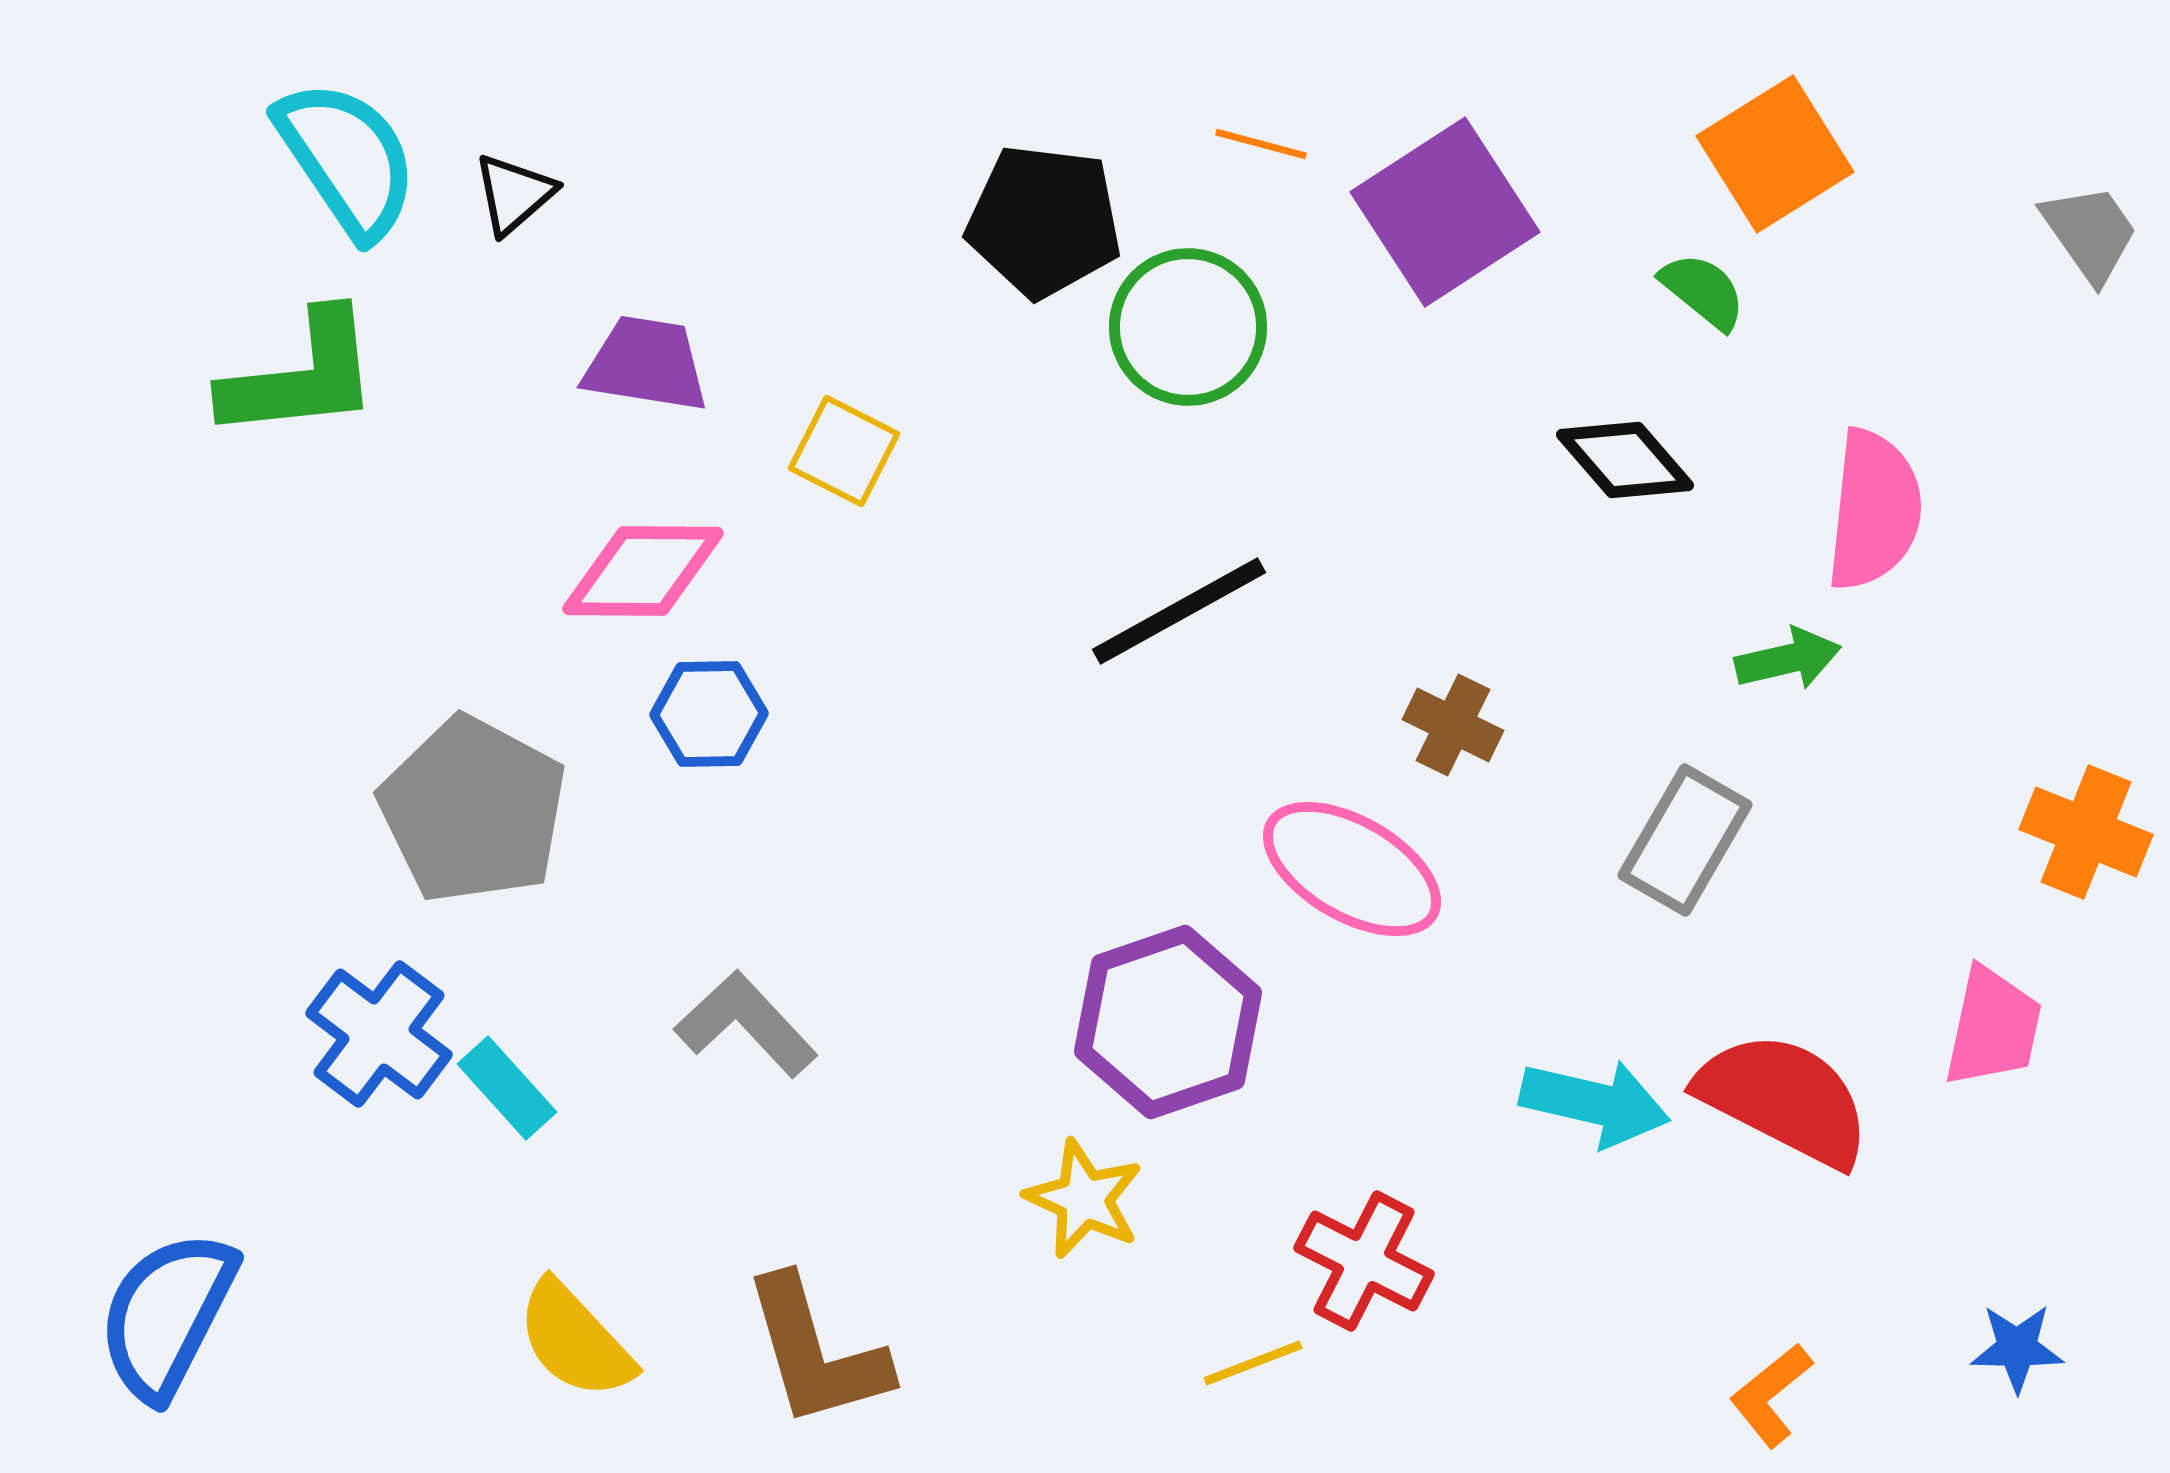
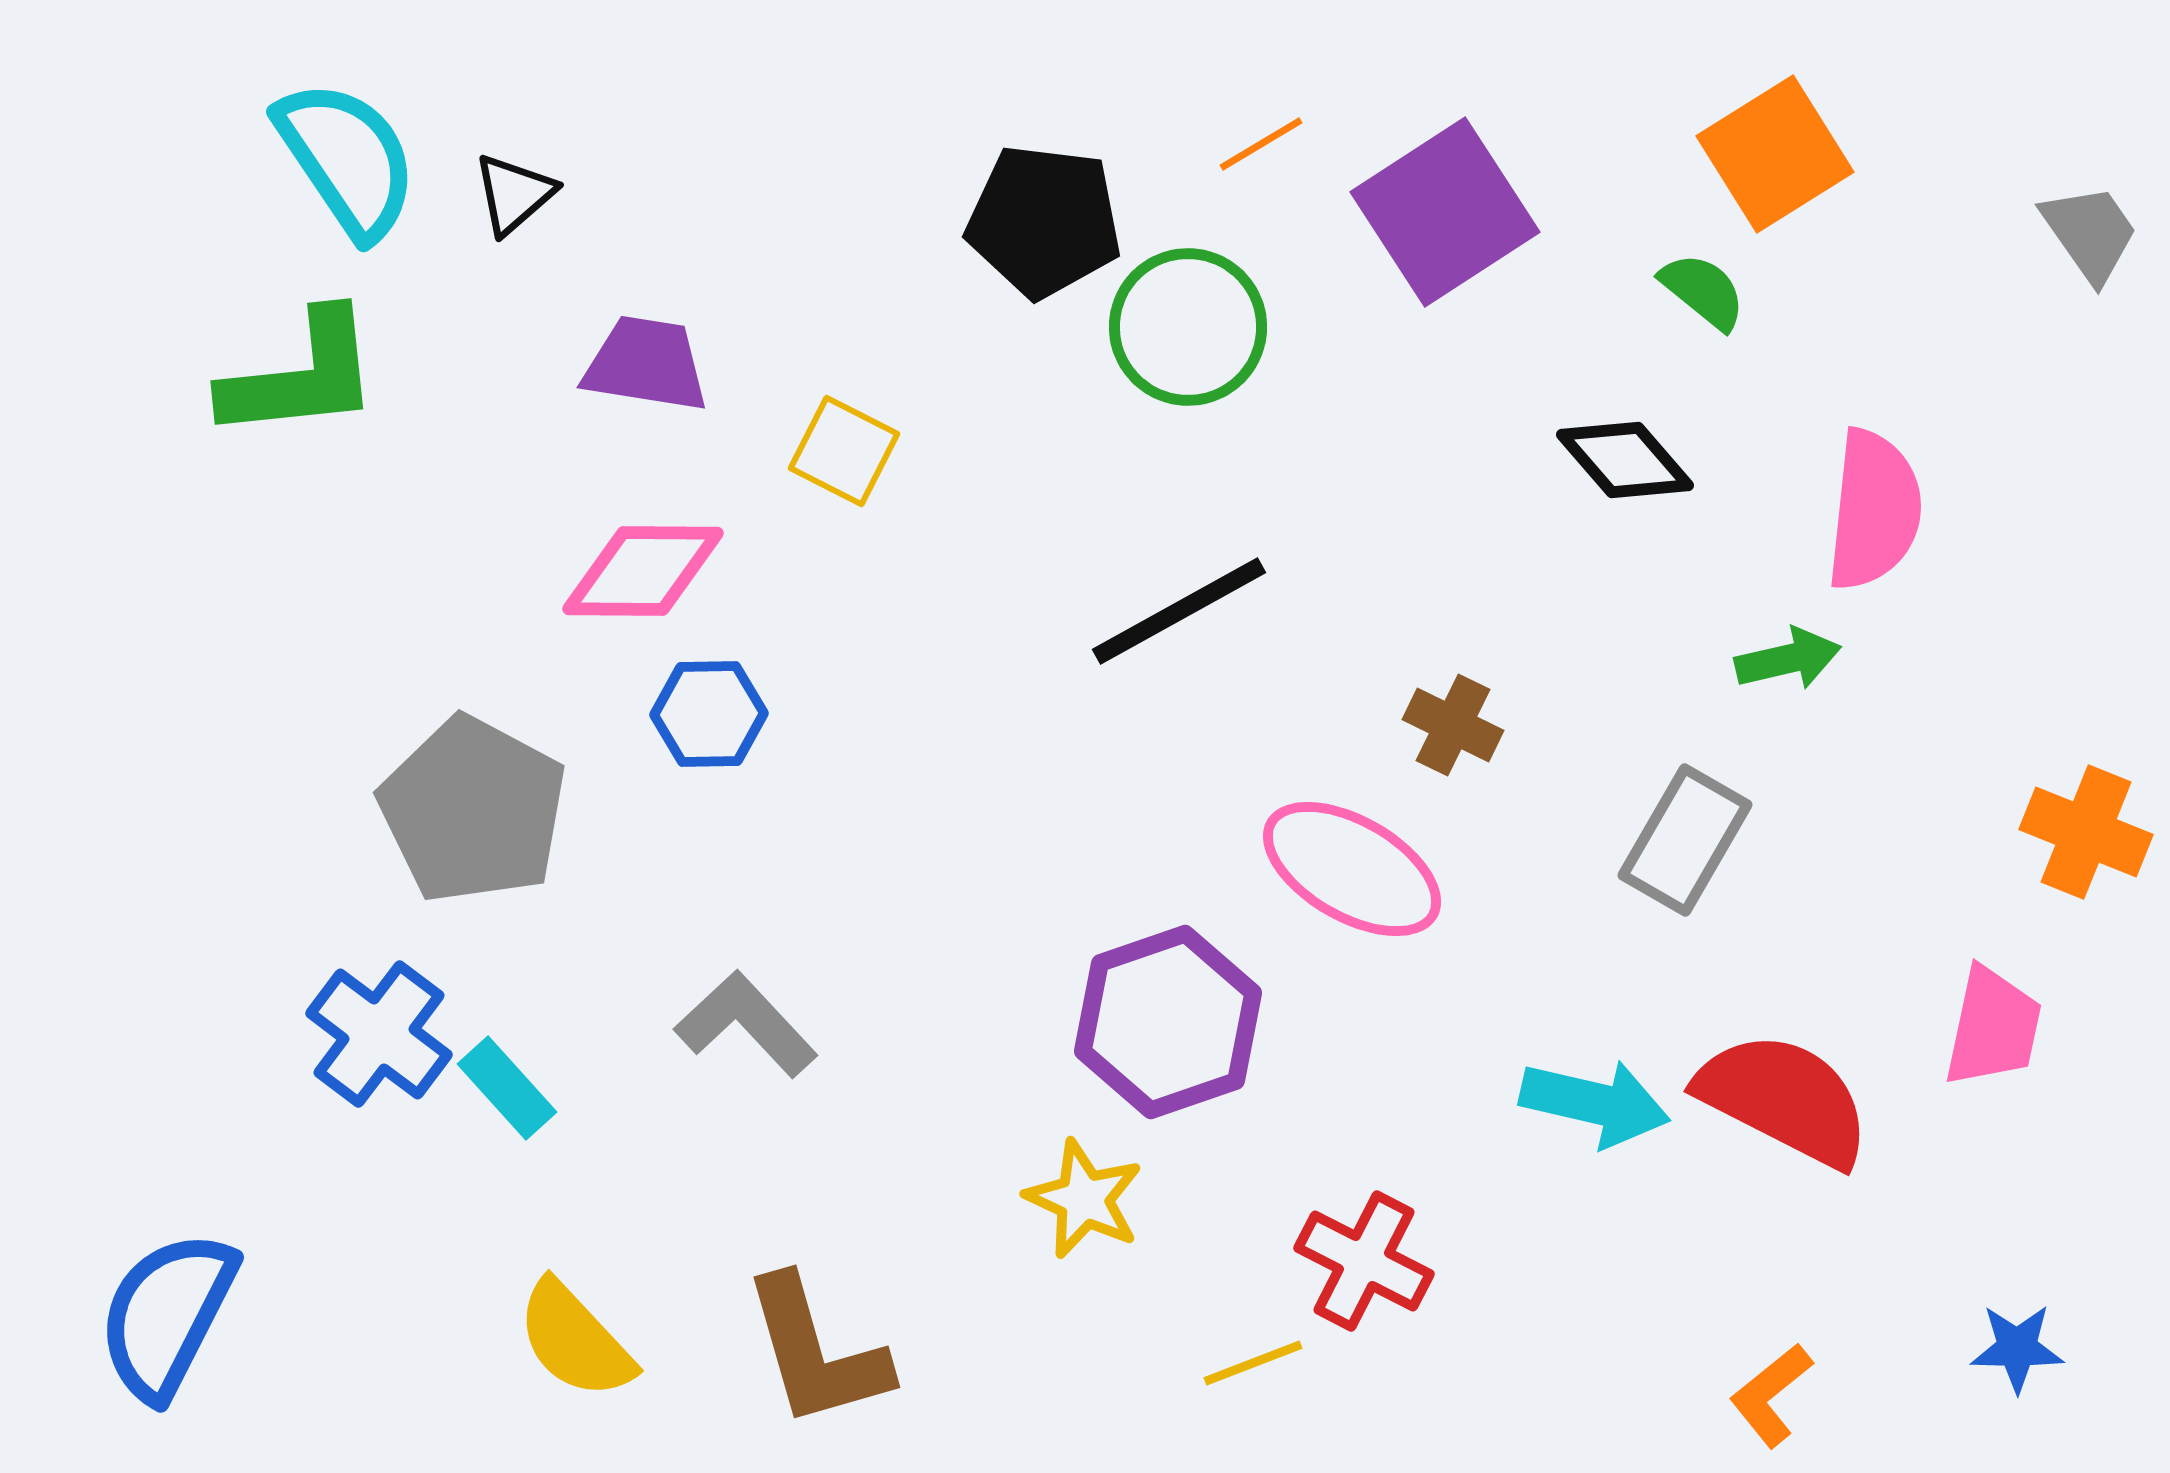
orange line: rotated 46 degrees counterclockwise
